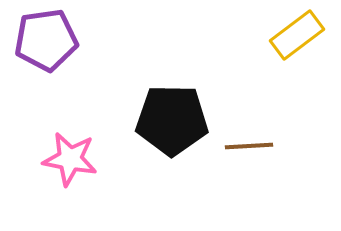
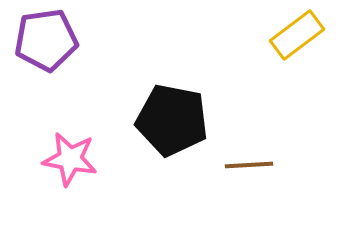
black pentagon: rotated 10 degrees clockwise
brown line: moved 19 px down
